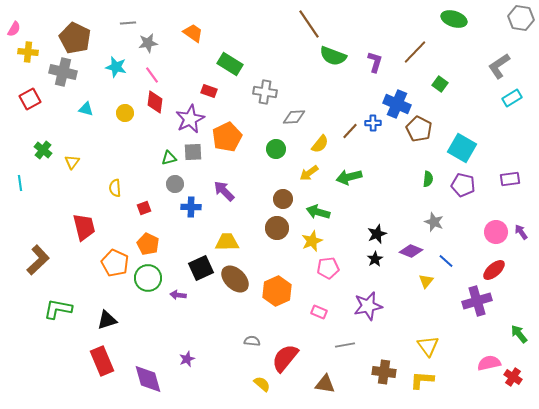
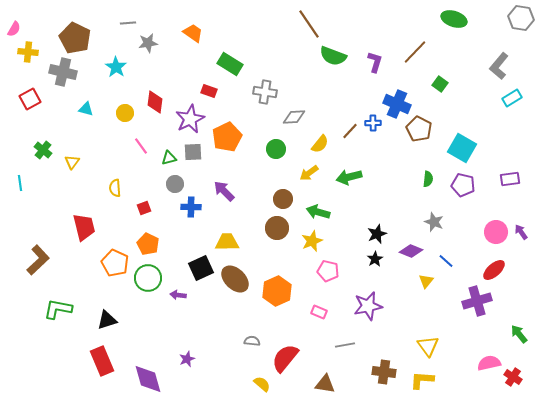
gray L-shape at (499, 66): rotated 16 degrees counterclockwise
cyan star at (116, 67): rotated 20 degrees clockwise
pink line at (152, 75): moved 11 px left, 71 px down
pink pentagon at (328, 268): moved 3 px down; rotated 20 degrees clockwise
